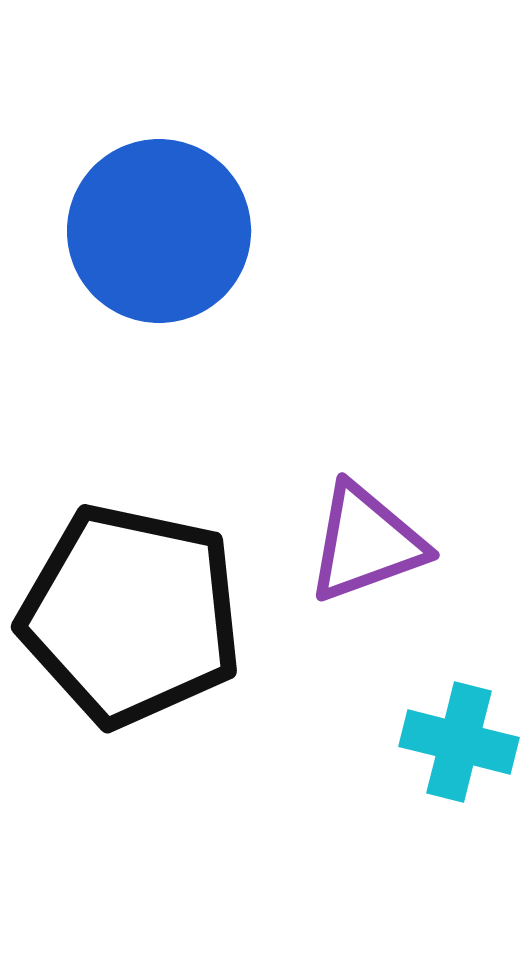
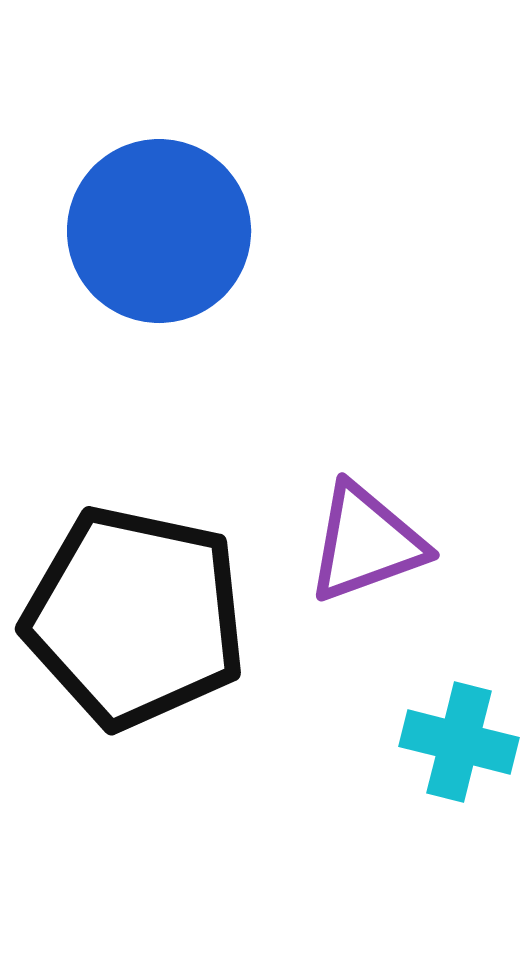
black pentagon: moved 4 px right, 2 px down
